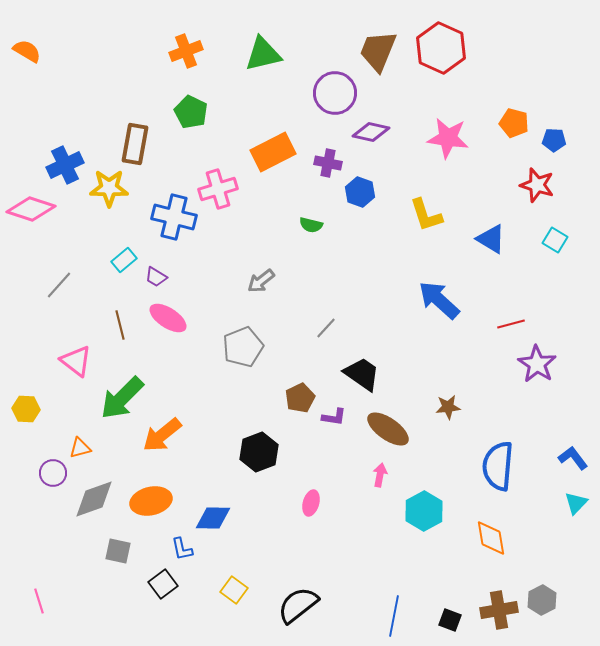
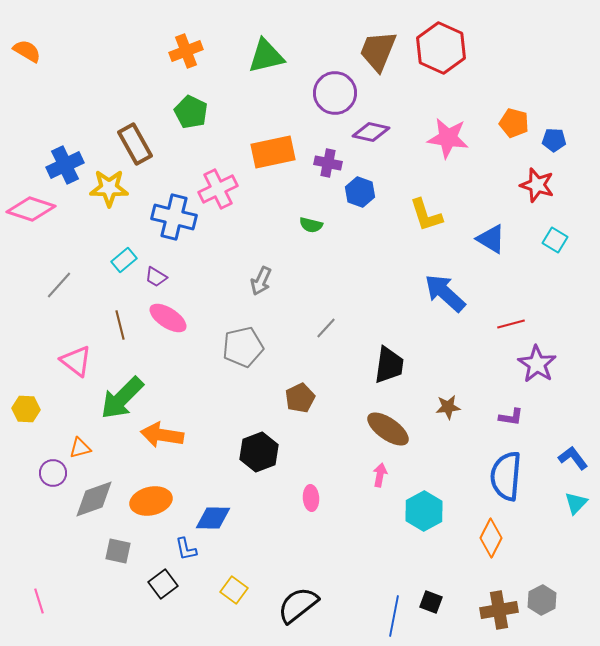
green triangle at (263, 54): moved 3 px right, 2 px down
brown rectangle at (135, 144): rotated 39 degrees counterclockwise
orange rectangle at (273, 152): rotated 15 degrees clockwise
pink cross at (218, 189): rotated 9 degrees counterclockwise
gray arrow at (261, 281): rotated 28 degrees counterclockwise
blue arrow at (439, 300): moved 6 px right, 7 px up
gray pentagon at (243, 347): rotated 9 degrees clockwise
black trapezoid at (362, 374): moved 27 px right, 9 px up; rotated 63 degrees clockwise
purple L-shape at (334, 417): moved 177 px right
orange arrow at (162, 435): rotated 48 degrees clockwise
blue semicircle at (498, 466): moved 8 px right, 10 px down
pink ellipse at (311, 503): moved 5 px up; rotated 20 degrees counterclockwise
orange diamond at (491, 538): rotated 36 degrees clockwise
blue L-shape at (182, 549): moved 4 px right
black square at (450, 620): moved 19 px left, 18 px up
